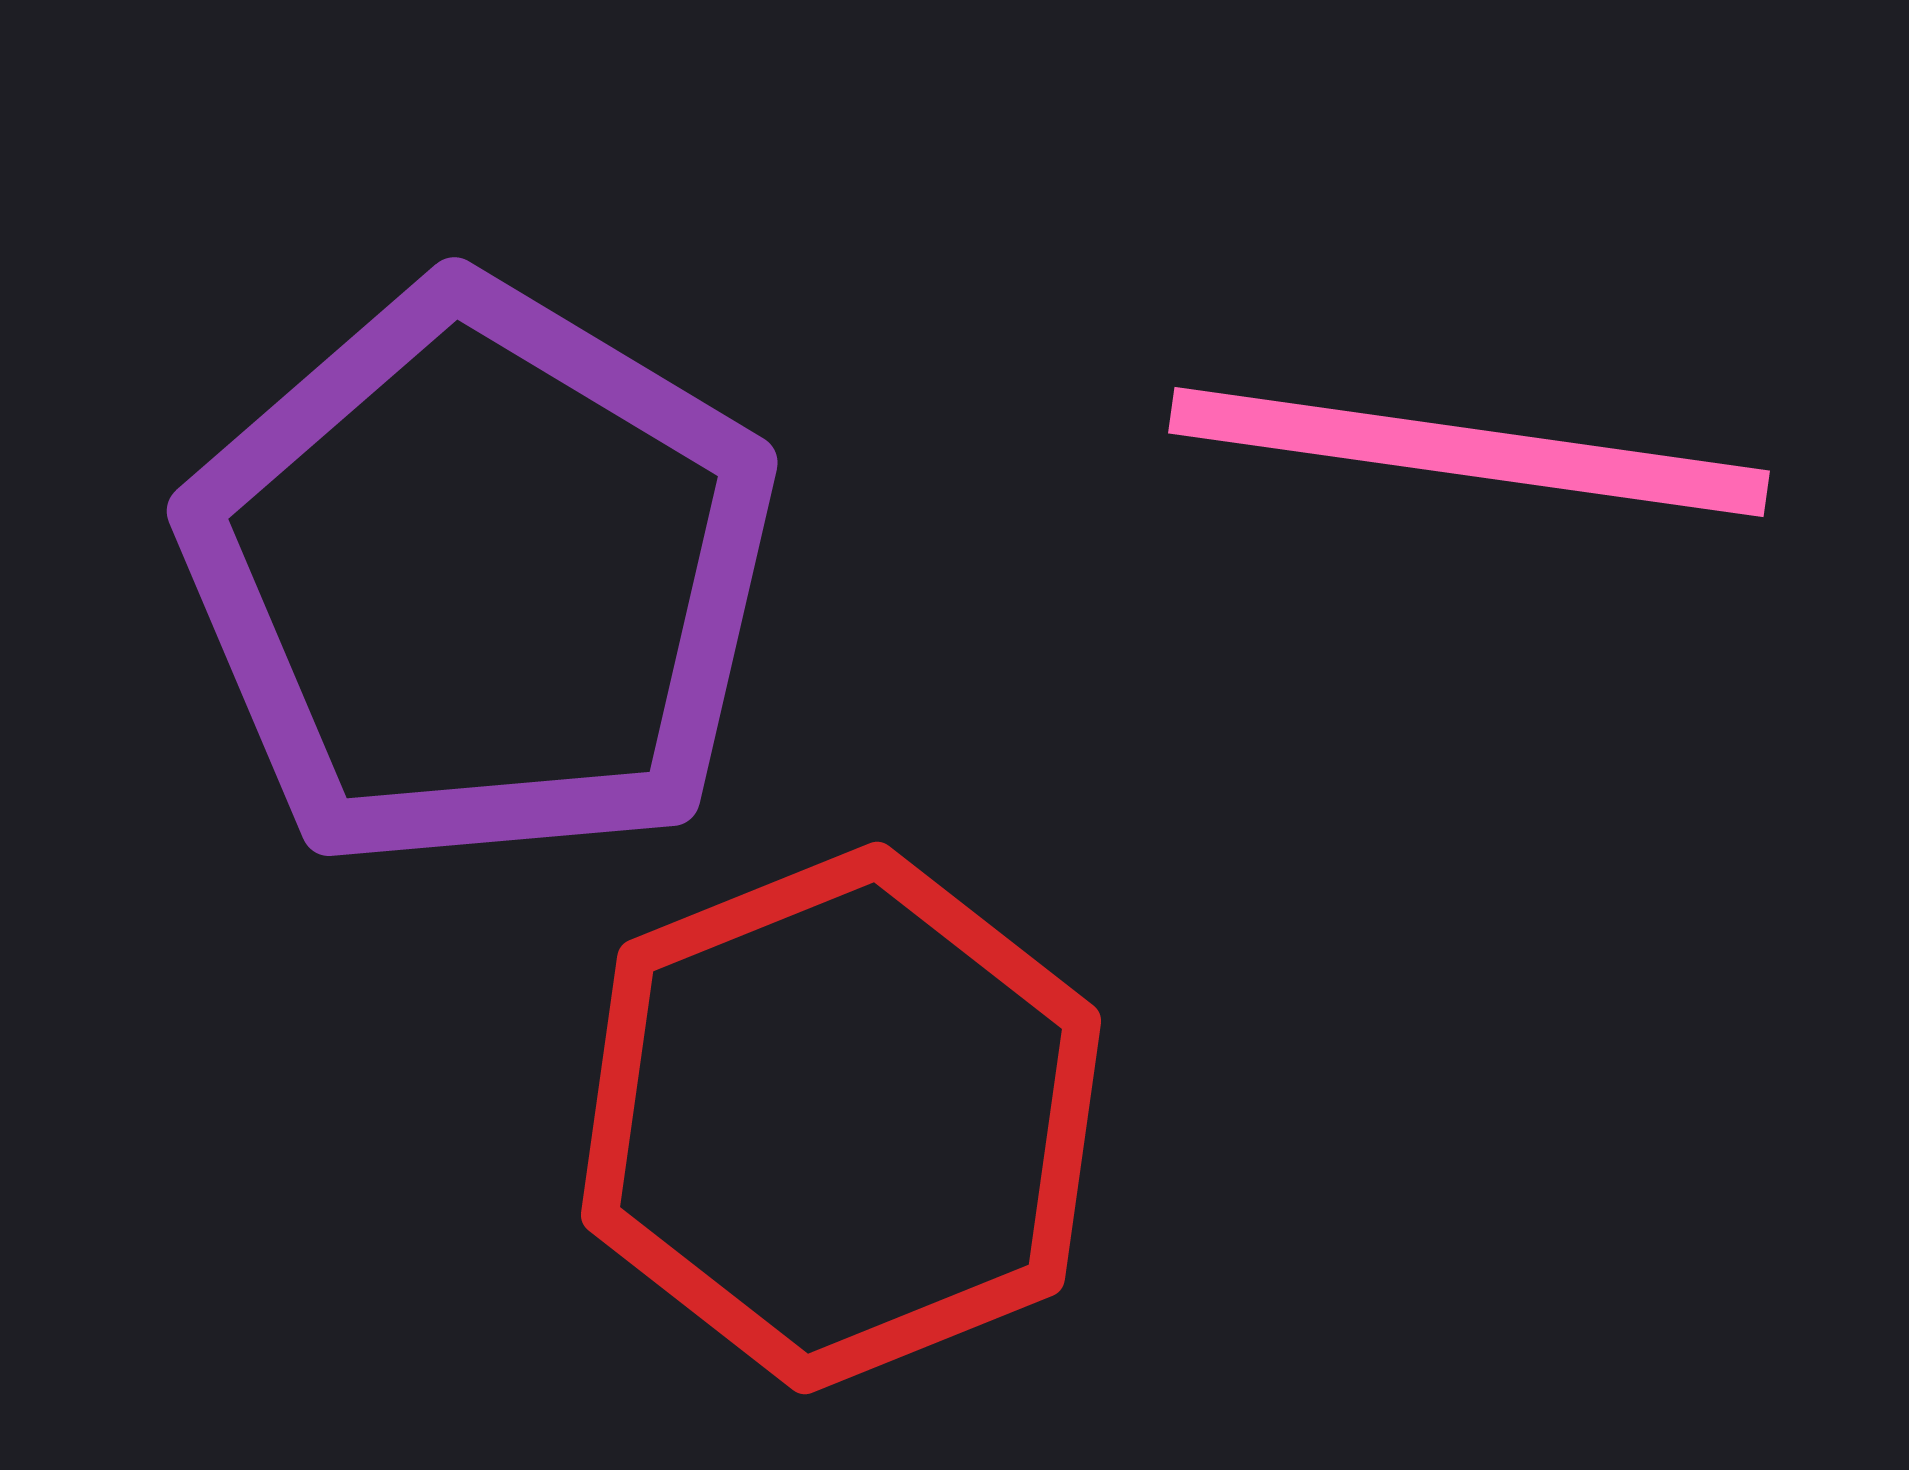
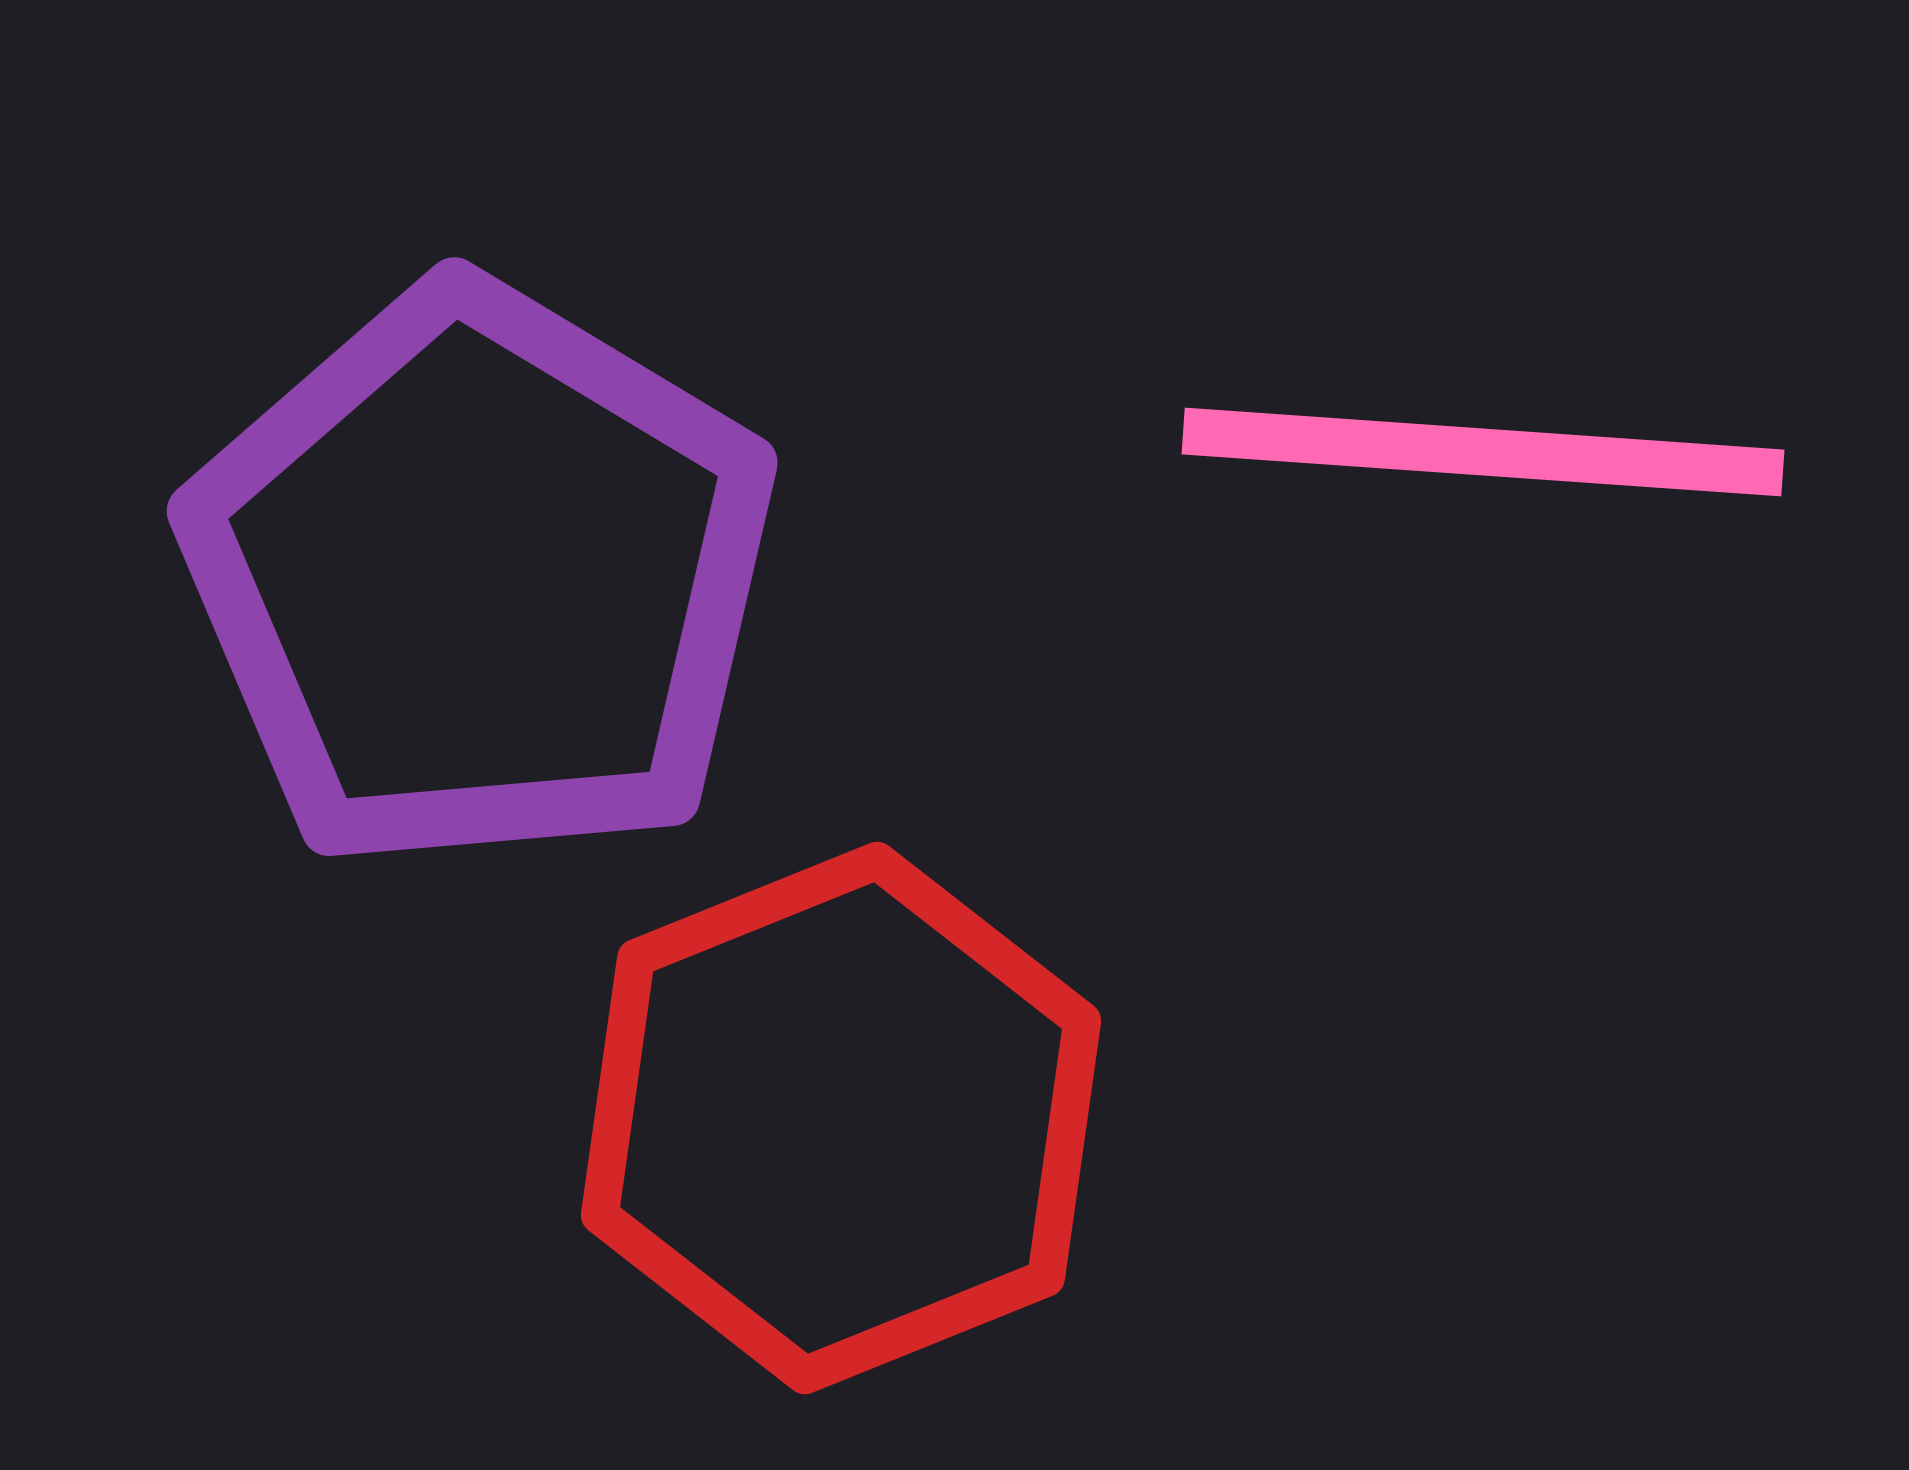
pink line: moved 14 px right; rotated 4 degrees counterclockwise
